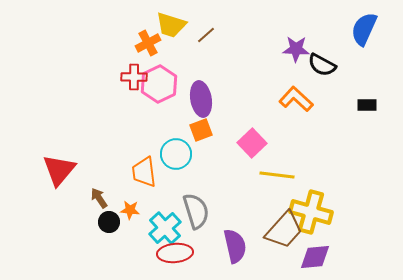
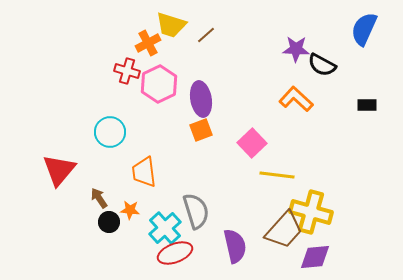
red cross: moved 7 px left, 6 px up; rotated 15 degrees clockwise
cyan circle: moved 66 px left, 22 px up
red ellipse: rotated 16 degrees counterclockwise
